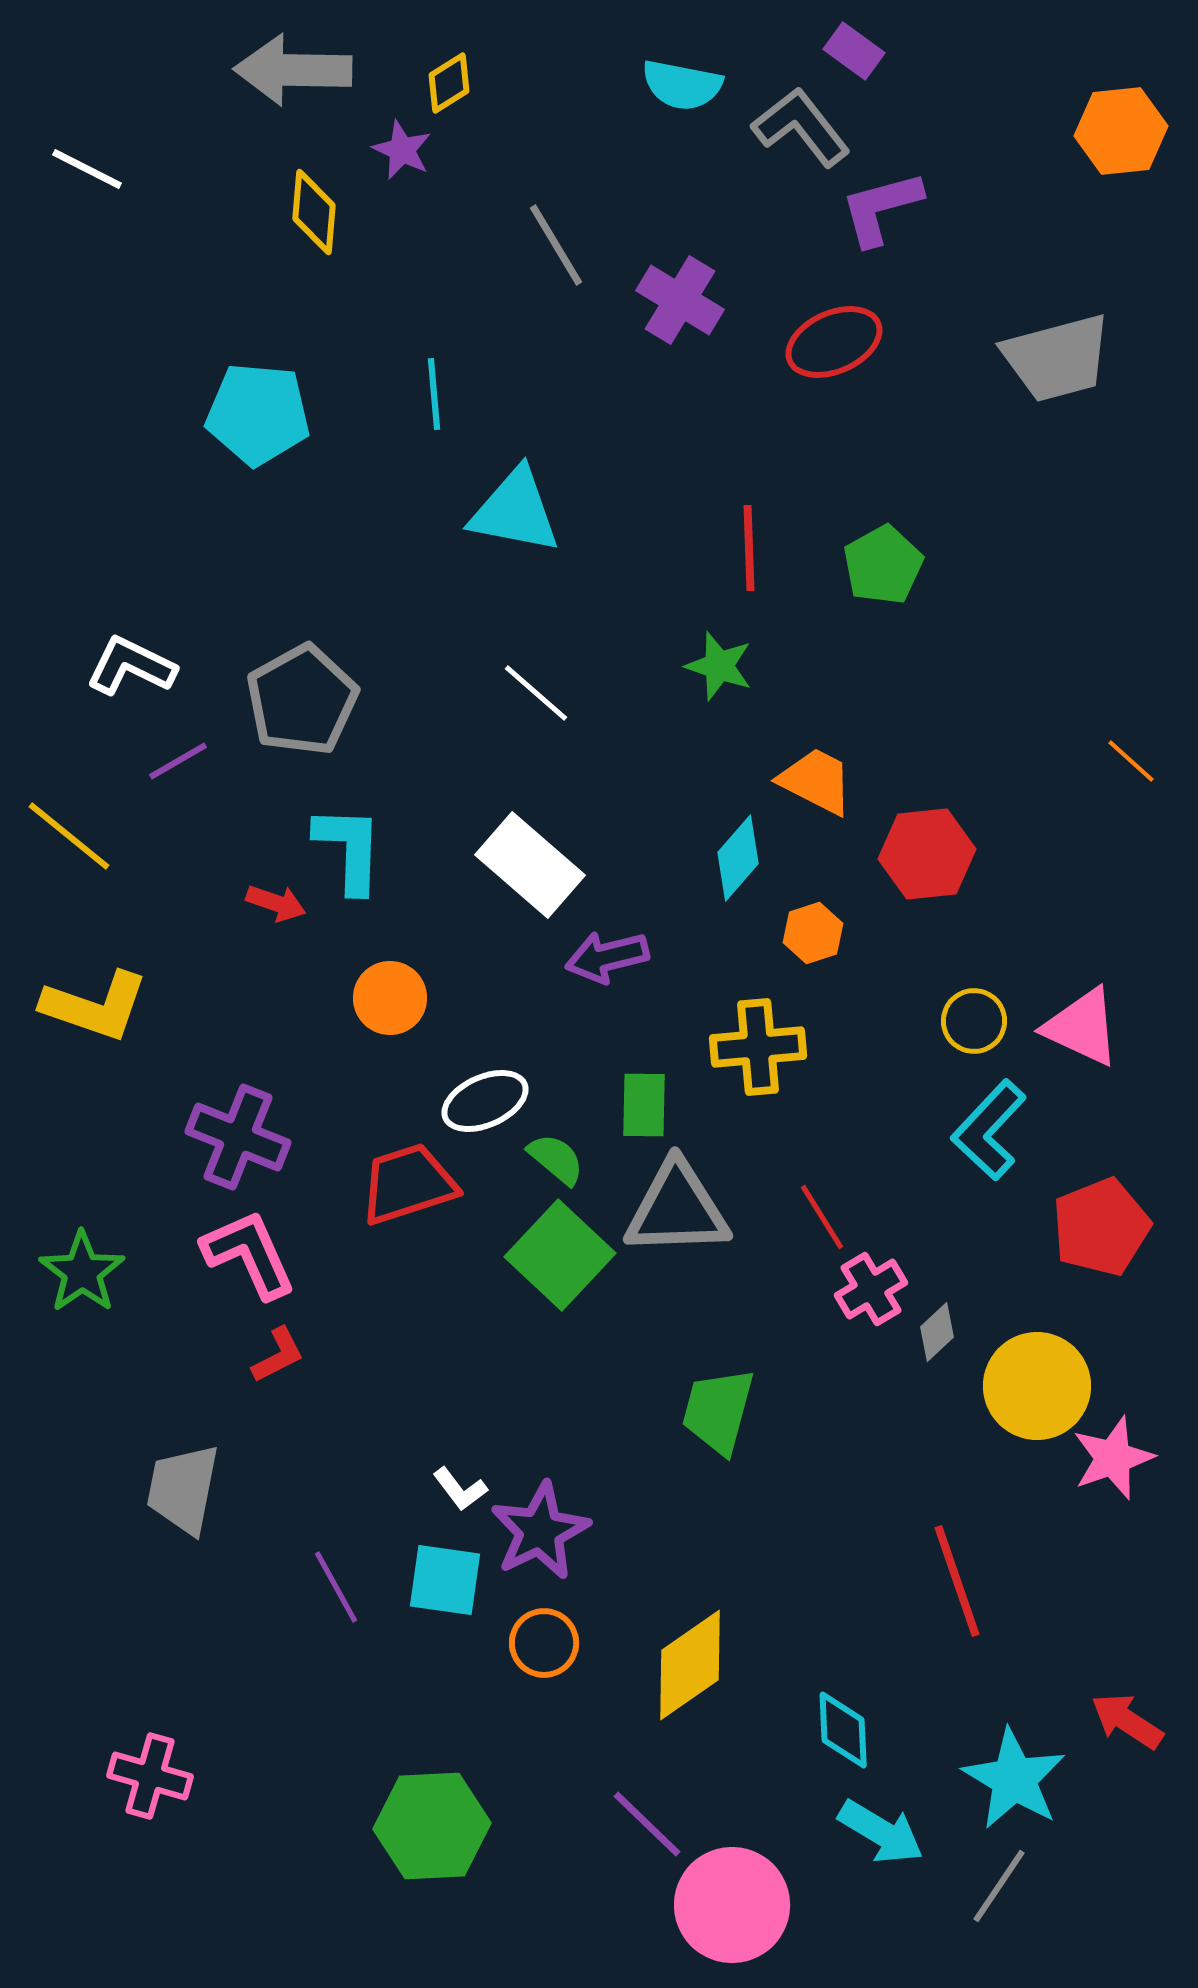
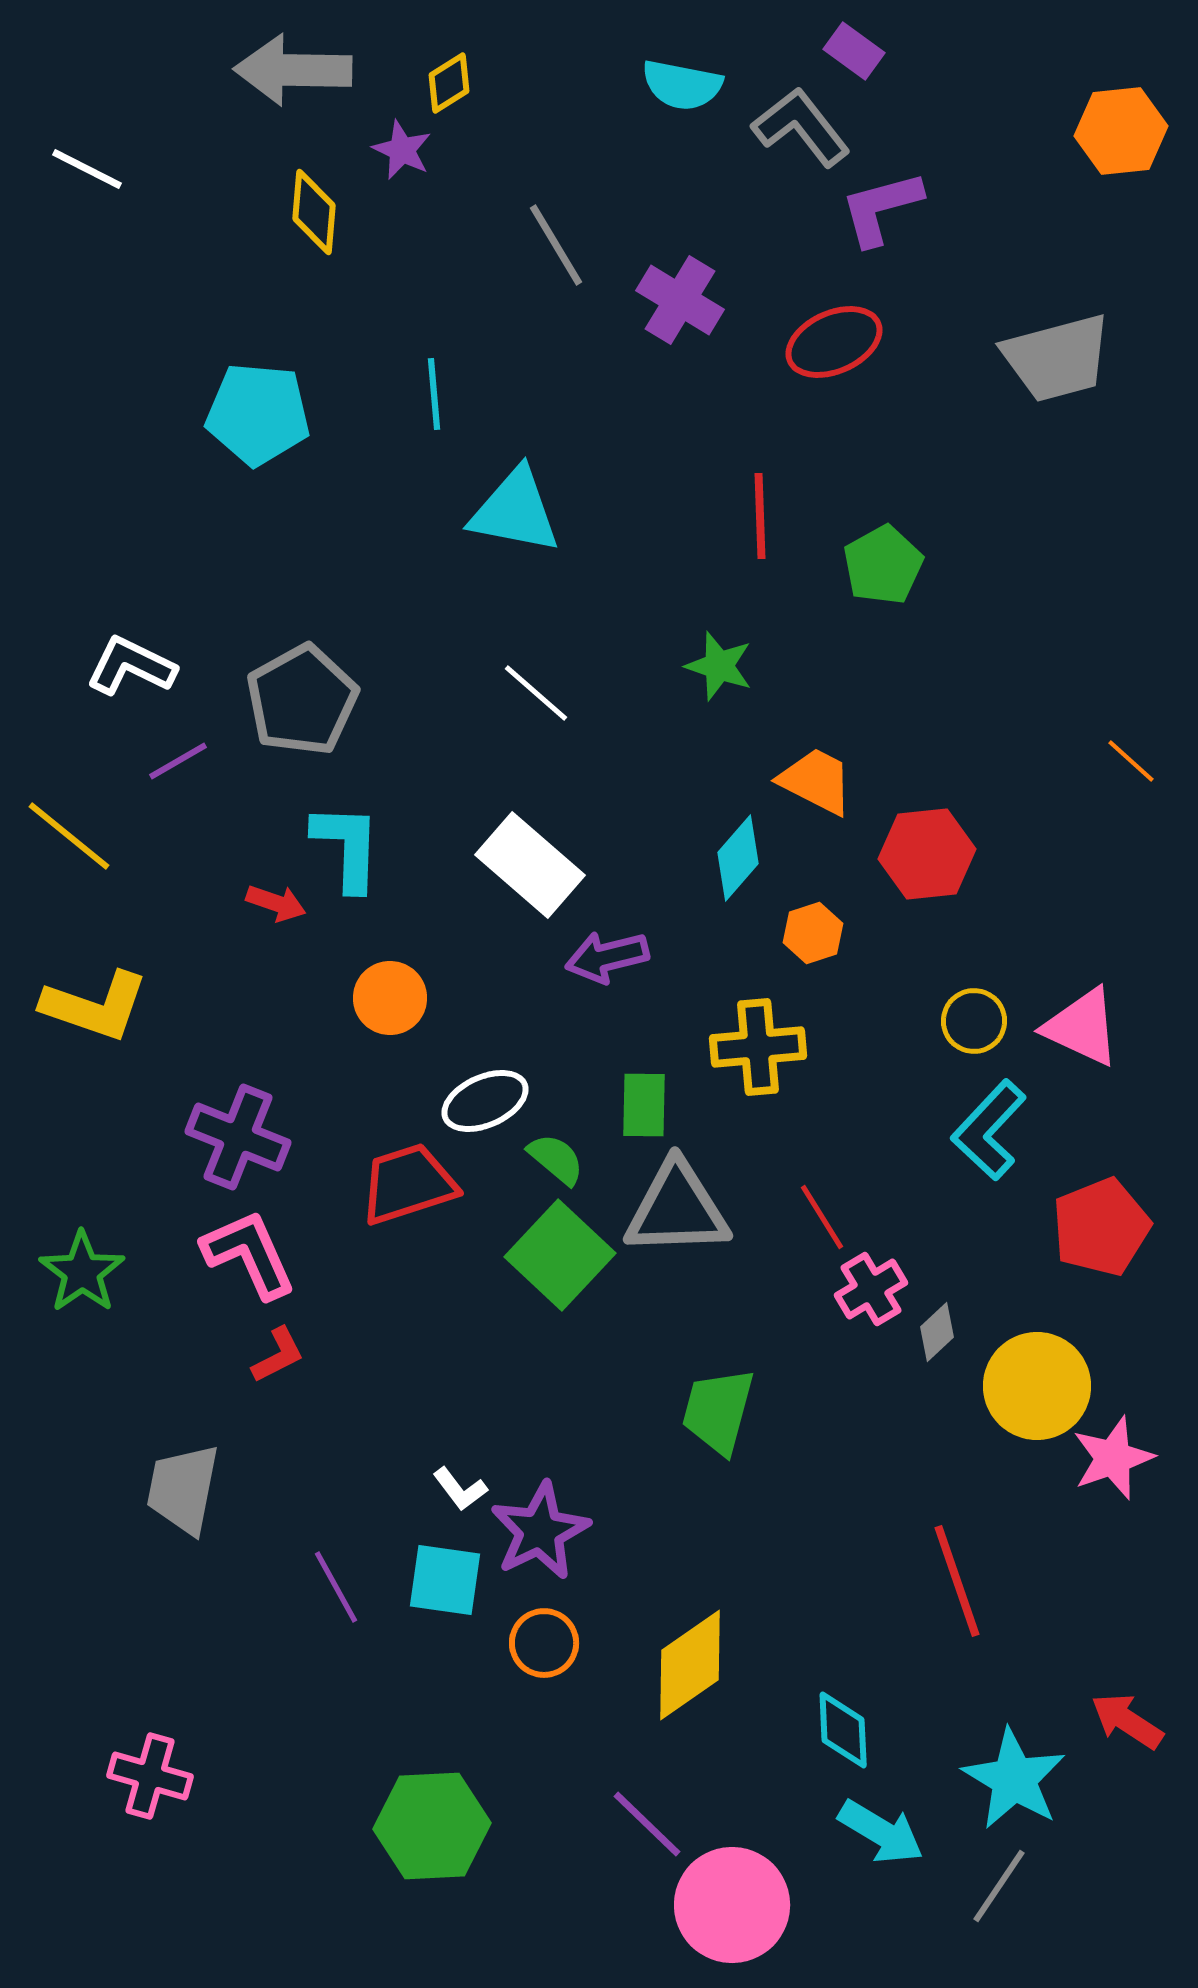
red line at (749, 548): moved 11 px right, 32 px up
cyan L-shape at (349, 849): moved 2 px left, 2 px up
